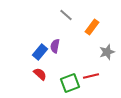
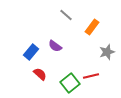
purple semicircle: rotated 64 degrees counterclockwise
blue rectangle: moved 9 px left
green square: rotated 18 degrees counterclockwise
